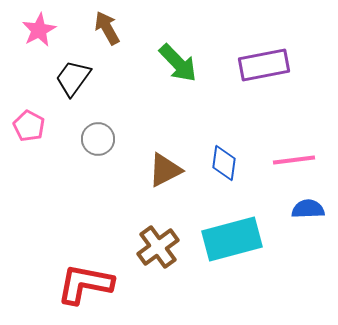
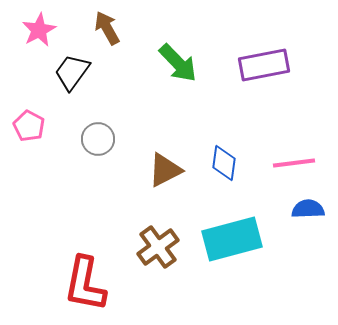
black trapezoid: moved 1 px left, 6 px up
pink line: moved 3 px down
red L-shape: rotated 90 degrees counterclockwise
